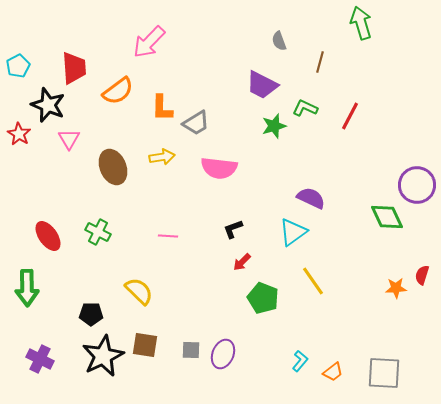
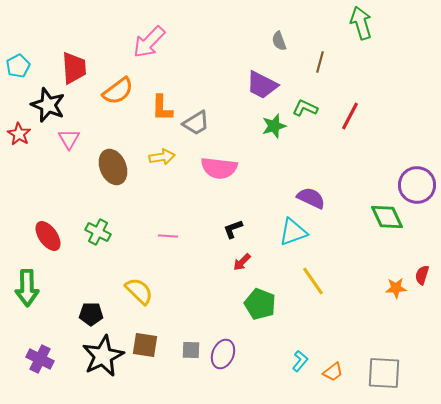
cyan triangle at (293, 232): rotated 16 degrees clockwise
green pentagon at (263, 298): moved 3 px left, 6 px down
